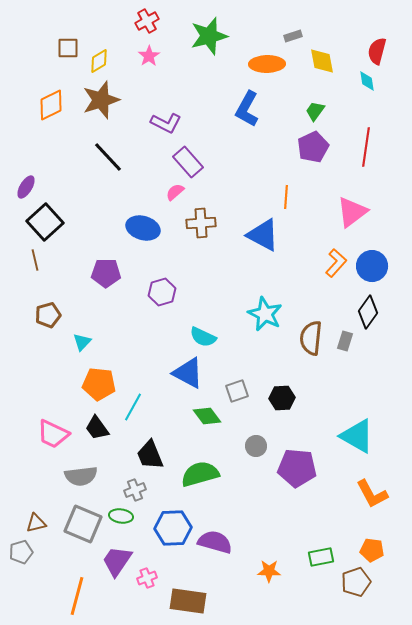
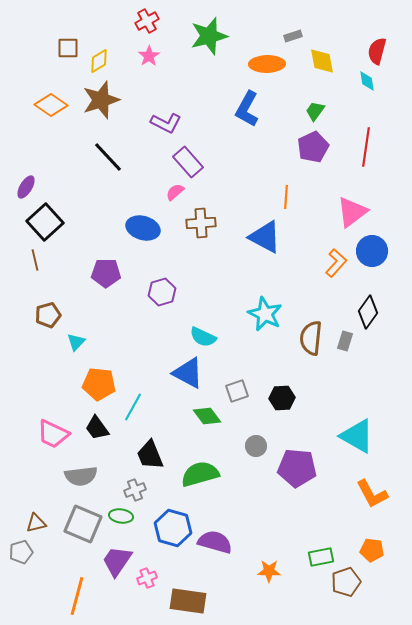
orange diamond at (51, 105): rotated 60 degrees clockwise
blue triangle at (263, 235): moved 2 px right, 2 px down
blue circle at (372, 266): moved 15 px up
cyan triangle at (82, 342): moved 6 px left
blue hexagon at (173, 528): rotated 18 degrees clockwise
brown pentagon at (356, 582): moved 10 px left
